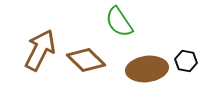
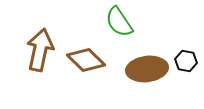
brown arrow: rotated 15 degrees counterclockwise
